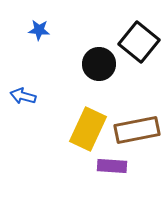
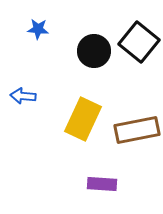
blue star: moved 1 px left, 1 px up
black circle: moved 5 px left, 13 px up
blue arrow: rotated 10 degrees counterclockwise
yellow rectangle: moved 5 px left, 10 px up
purple rectangle: moved 10 px left, 18 px down
